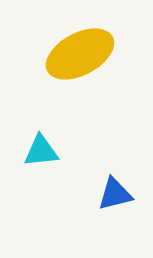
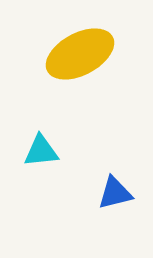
blue triangle: moved 1 px up
